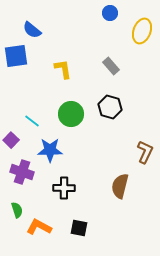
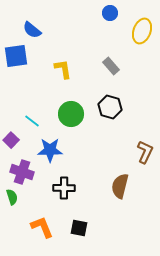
green semicircle: moved 5 px left, 13 px up
orange L-shape: moved 3 px right; rotated 40 degrees clockwise
